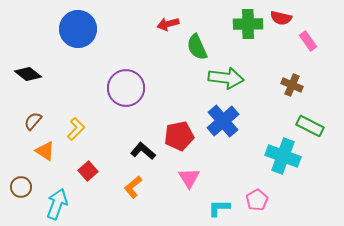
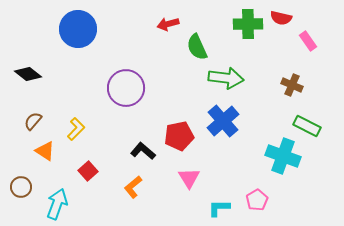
green rectangle: moved 3 px left
